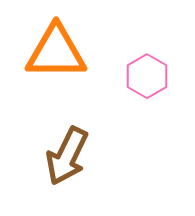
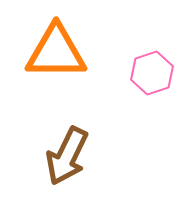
pink hexagon: moved 5 px right, 3 px up; rotated 12 degrees clockwise
